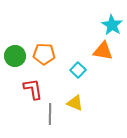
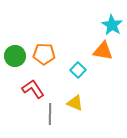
red L-shape: rotated 25 degrees counterclockwise
